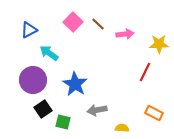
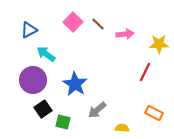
cyan arrow: moved 3 px left, 1 px down
gray arrow: rotated 30 degrees counterclockwise
